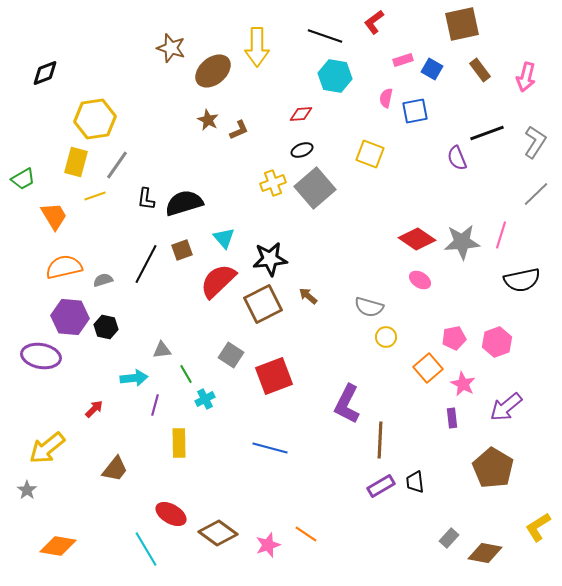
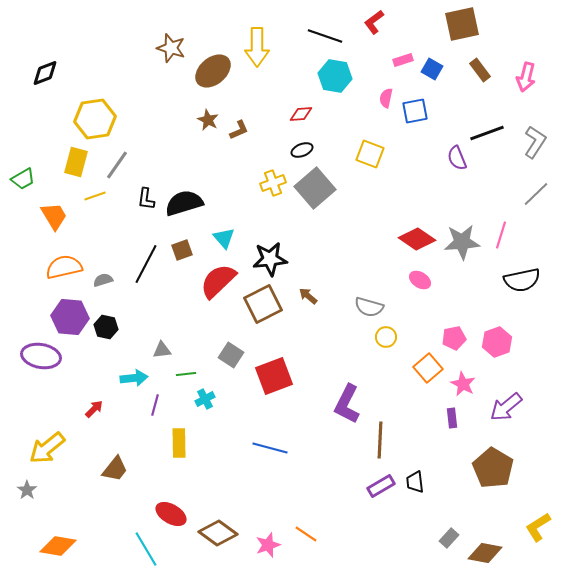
green line at (186, 374): rotated 66 degrees counterclockwise
